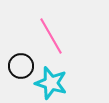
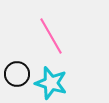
black circle: moved 4 px left, 8 px down
